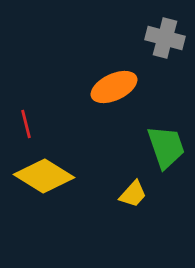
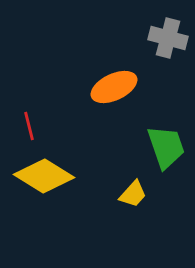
gray cross: moved 3 px right
red line: moved 3 px right, 2 px down
